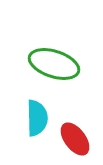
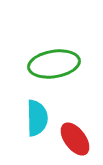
green ellipse: rotated 27 degrees counterclockwise
